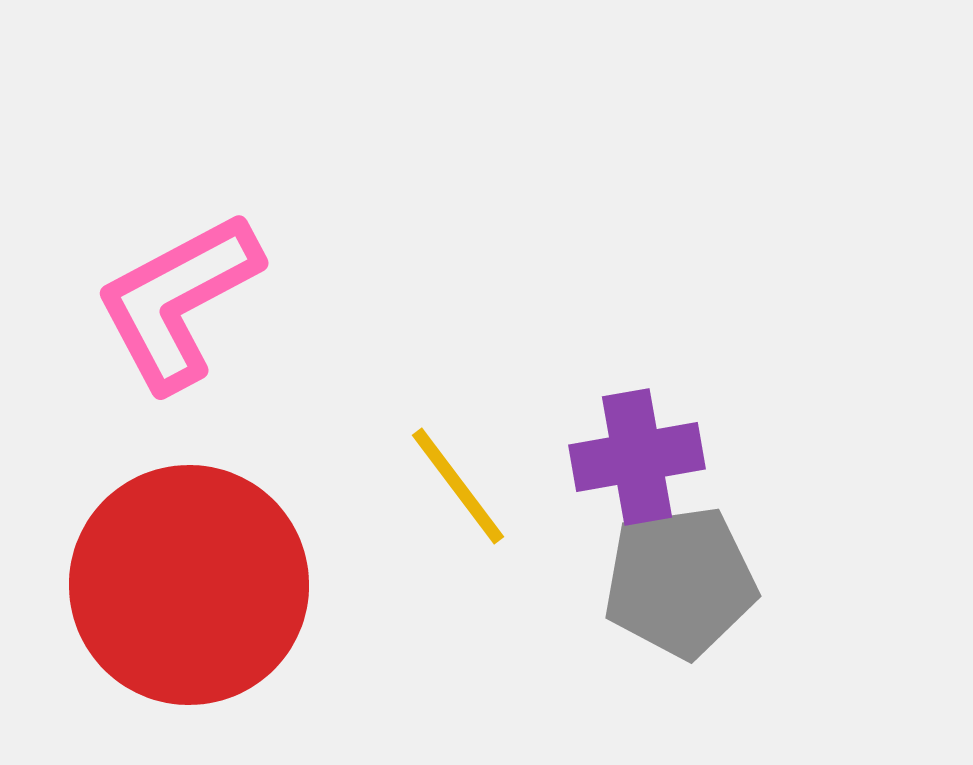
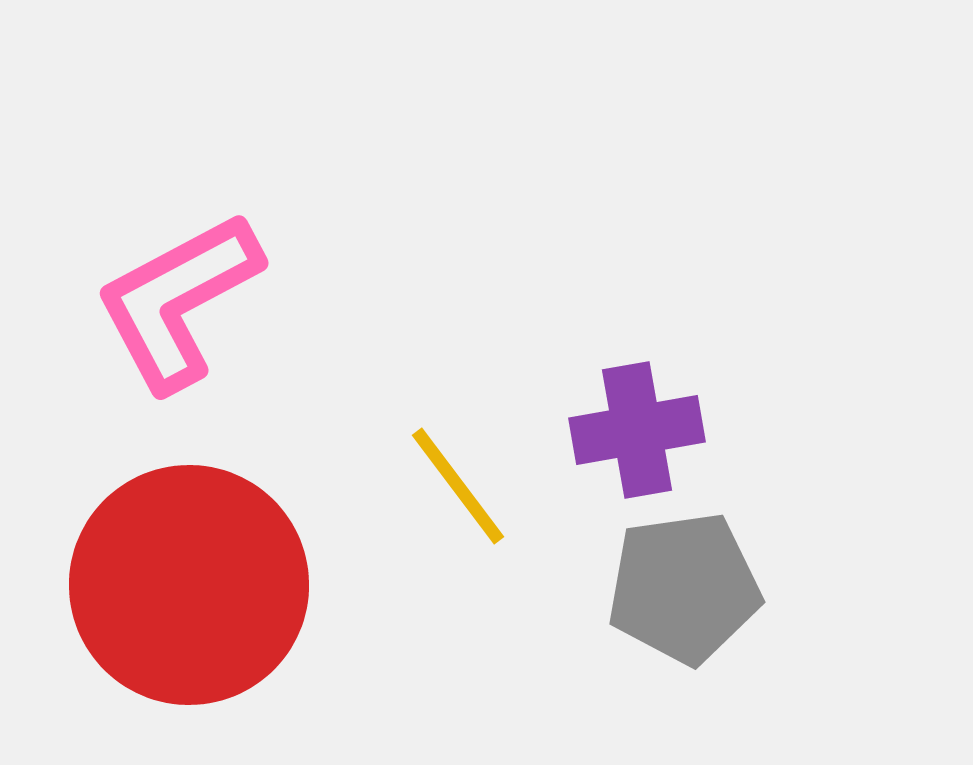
purple cross: moved 27 px up
gray pentagon: moved 4 px right, 6 px down
